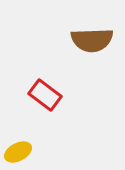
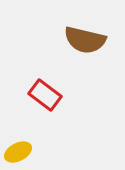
brown semicircle: moved 7 px left; rotated 15 degrees clockwise
